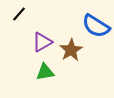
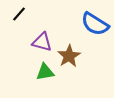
blue semicircle: moved 1 px left, 2 px up
purple triangle: rotated 45 degrees clockwise
brown star: moved 2 px left, 6 px down
